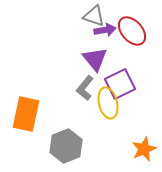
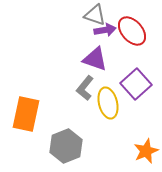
gray triangle: moved 1 px right, 1 px up
purple triangle: rotated 32 degrees counterclockwise
purple square: moved 16 px right; rotated 16 degrees counterclockwise
orange star: moved 2 px right, 2 px down
